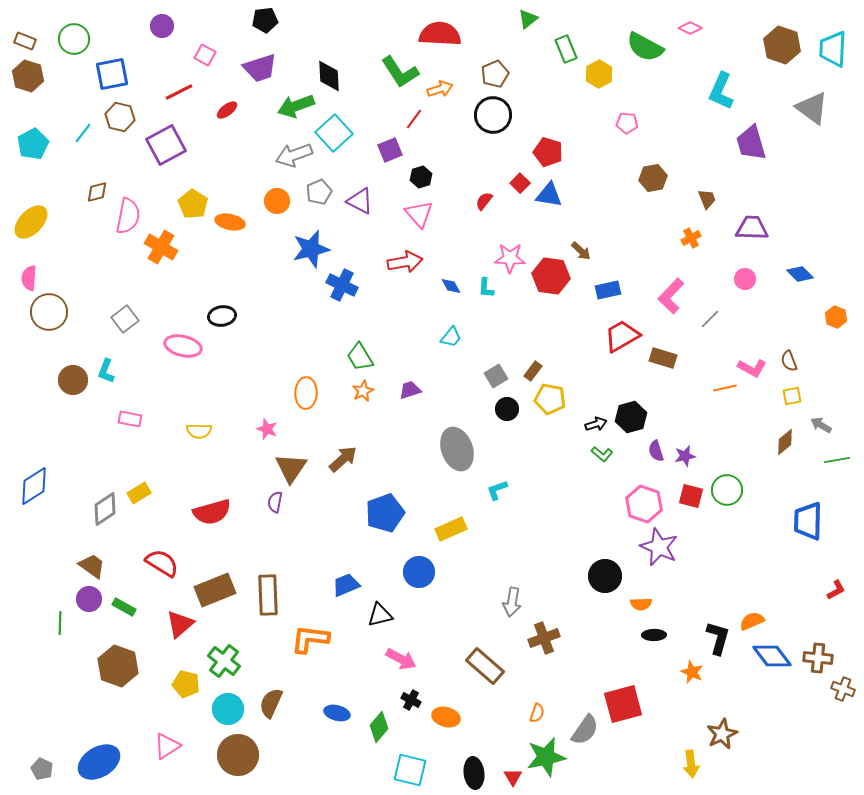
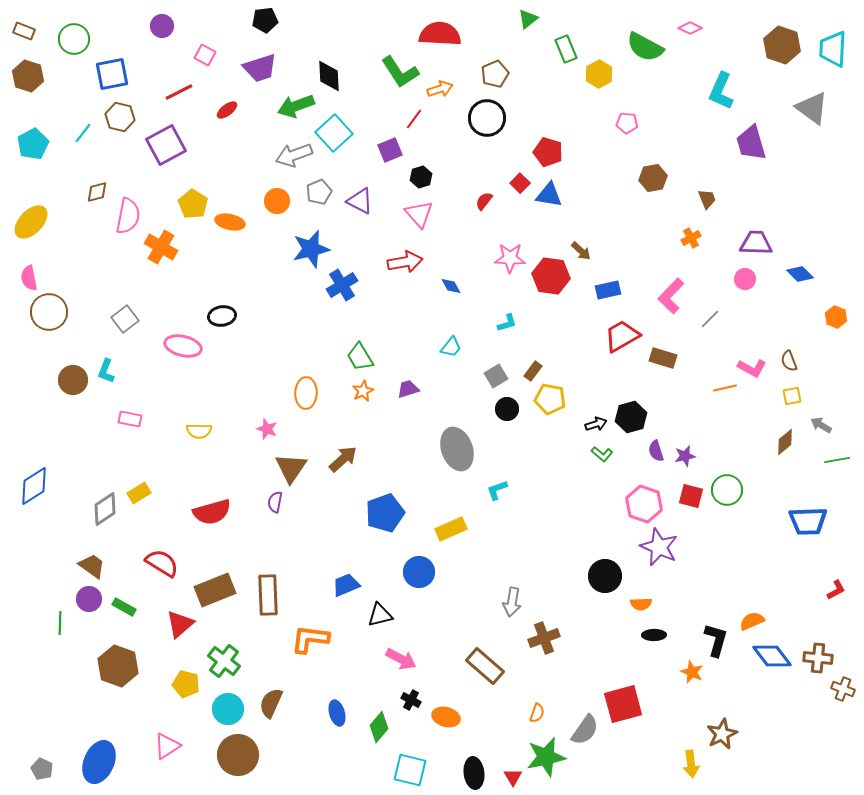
brown rectangle at (25, 41): moved 1 px left, 10 px up
black circle at (493, 115): moved 6 px left, 3 px down
purple trapezoid at (752, 228): moved 4 px right, 15 px down
pink semicircle at (29, 278): rotated 15 degrees counterclockwise
blue cross at (342, 285): rotated 32 degrees clockwise
cyan L-shape at (486, 288): moved 21 px right, 35 px down; rotated 110 degrees counterclockwise
cyan trapezoid at (451, 337): moved 10 px down
purple trapezoid at (410, 390): moved 2 px left, 1 px up
blue trapezoid at (808, 521): rotated 93 degrees counterclockwise
black L-shape at (718, 638): moved 2 px left, 2 px down
blue ellipse at (337, 713): rotated 60 degrees clockwise
blue ellipse at (99, 762): rotated 36 degrees counterclockwise
